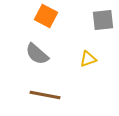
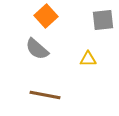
orange square: rotated 20 degrees clockwise
gray semicircle: moved 5 px up
yellow triangle: rotated 18 degrees clockwise
